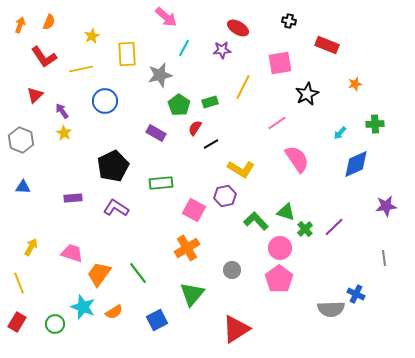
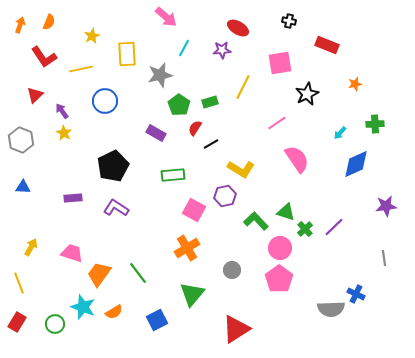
green rectangle at (161, 183): moved 12 px right, 8 px up
